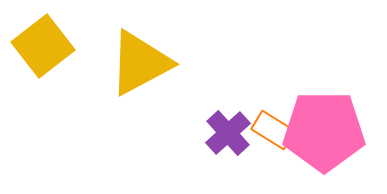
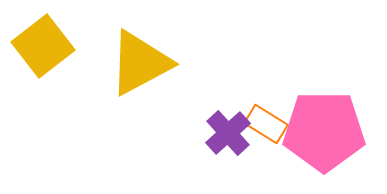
orange rectangle: moved 7 px left, 6 px up
